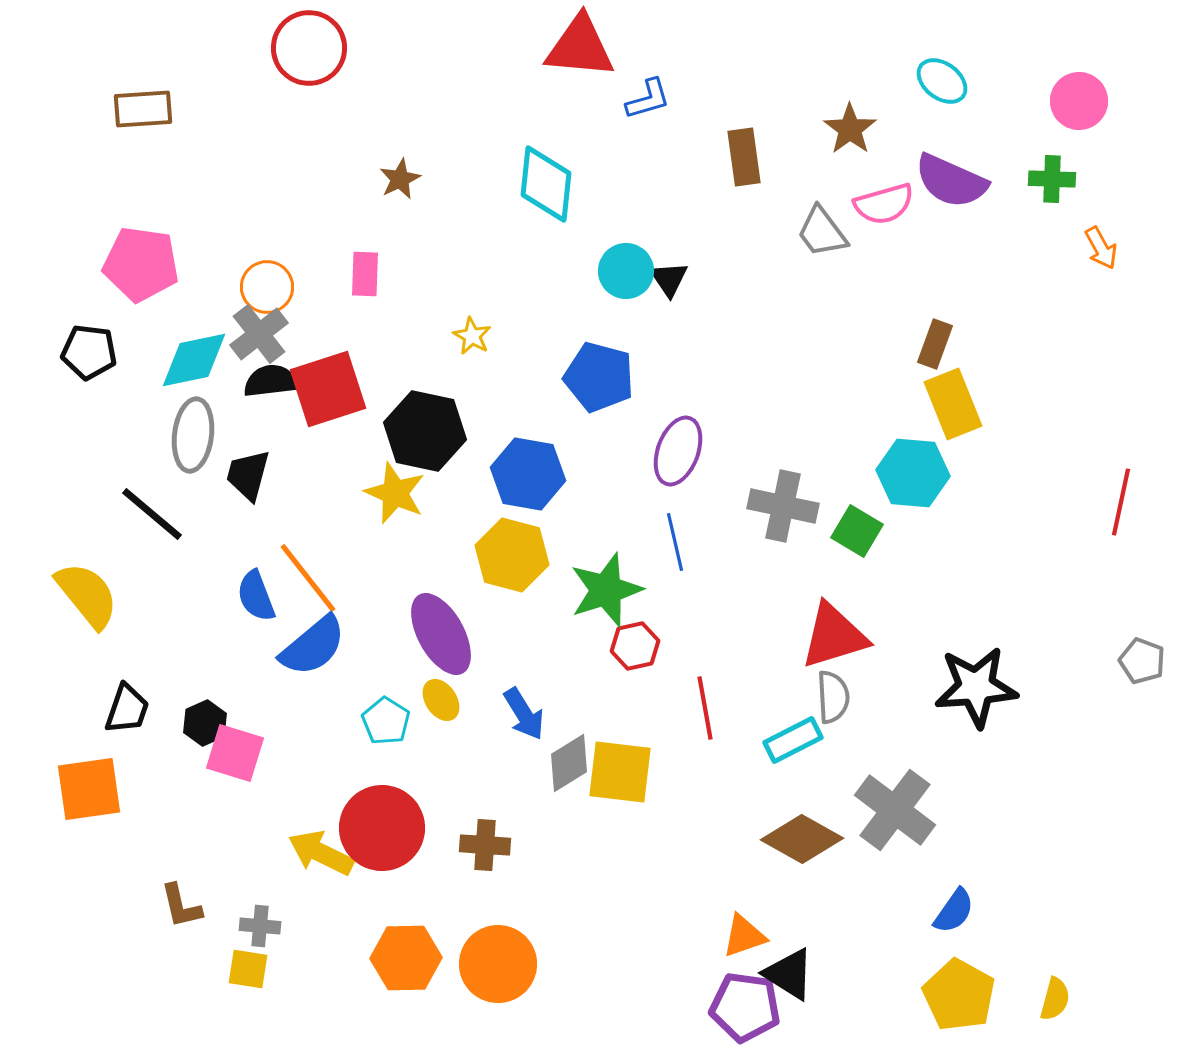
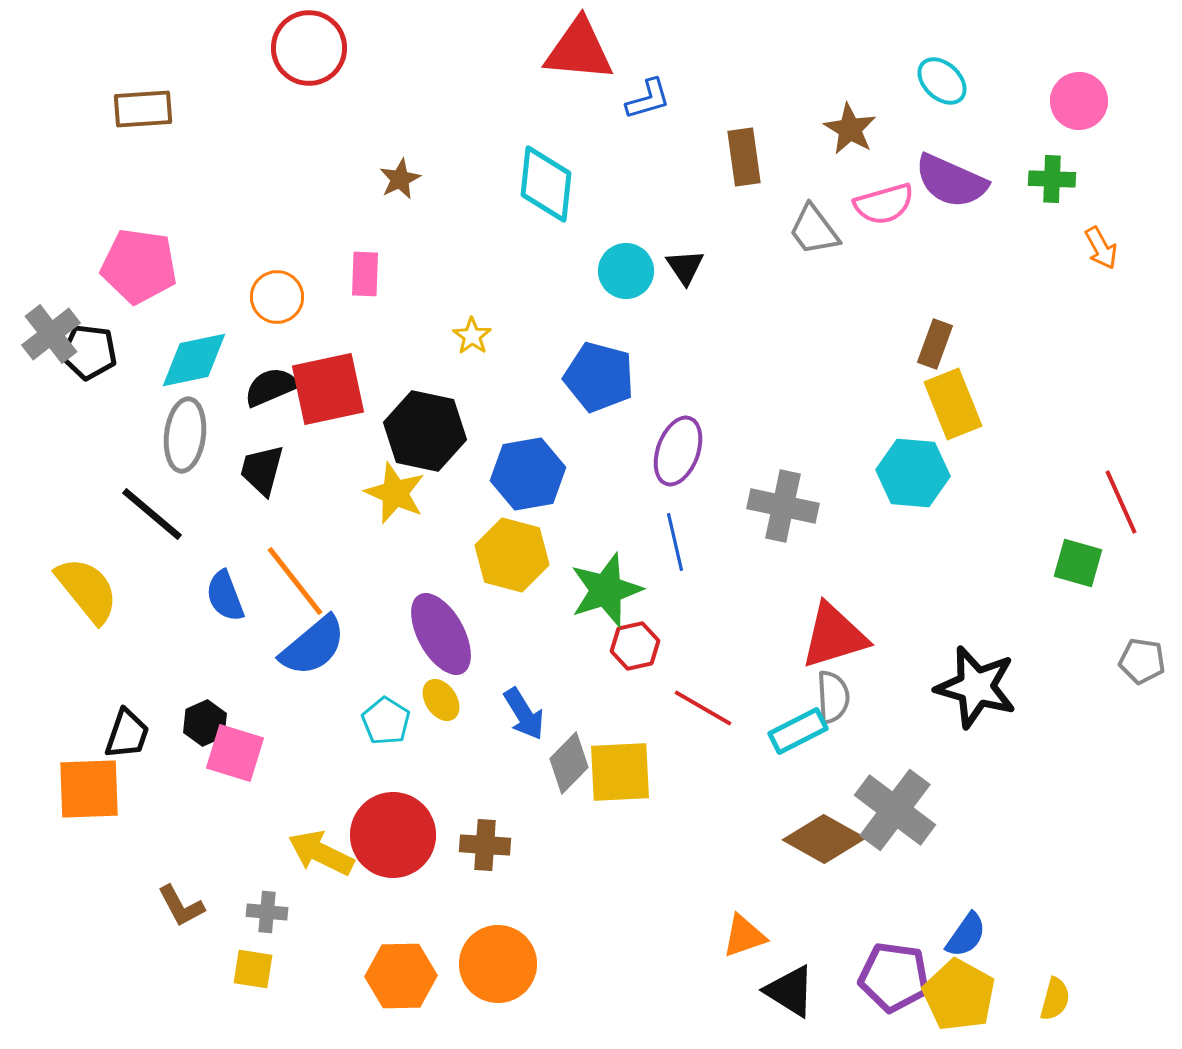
red triangle at (580, 47): moved 1 px left, 3 px down
cyan ellipse at (942, 81): rotated 6 degrees clockwise
brown star at (850, 129): rotated 6 degrees counterclockwise
gray trapezoid at (822, 232): moved 8 px left, 2 px up
pink pentagon at (141, 264): moved 2 px left, 2 px down
black triangle at (669, 279): moved 16 px right, 12 px up
orange circle at (267, 287): moved 10 px right, 10 px down
gray cross at (259, 334): moved 208 px left
yellow star at (472, 336): rotated 6 degrees clockwise
black semicircle at (271, 381): moved 6 px down; rotated 16 degrees counterclockwise
red square at (328, 389): rotated 6 degrees clockwise
gray ellipse at (193, 435): moved 8 px left
blue hexagon at (528, 474): rotated 20 degrees counterclockwise
black trapezoid at (248, 475): moved 14 px right, 5 px up
red line at (1121, 502): rotated 36 degrees counterclockwise
green square at (857, 531): moved 221 px right, 32 px down; rotated 15 degrees counterclockwise
orange line at (308, 578): moved 13 px left, 3 px down
yellow semicircle at (87, 595): moved 5 px up
blue semicircle at (256, 596): moved 31 px left
gray pentagon at (1142, 661): rotated 12 degrees counterclockwise
black star at (976, 687): rotated 20 degrees clockwise
red line at (705, 708): moved 2 px left; rotated 50 degrees counterclockwise
black trapezoid at (127, 709): moved 25 px down
cyan rectangle at (793, 740): moved 5 px right, 9 px up
gray diamond at (569, 763): rotated 14 degrees counterclockwise
yellow square at (620, 772): rotated 10 degrees counterclockwise
orange square at (89, 789): rotated 6 degrees clockwise
red circle at (382, 828): moved 11 px right, 7 px down
brown diamond at (802, 839): moved 22 px right
brown L-shape at (181, 906): rotated 15 degrees counterclockwise
blue semicircle at (954, 911): moved 12 px right, 24 px down
gray cross at (260, 926): moved 7 px right, 14 px up
orange hexagon at (406, 958): moved 5 px left, 18 px down
yellow square at (248, 969): moved 5 px right
black triangle at (789, 974): moved 1 px right, 17 px down
purple pentagon at (745, 1007): moved 149 px right, 30 px up
